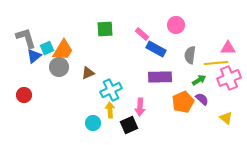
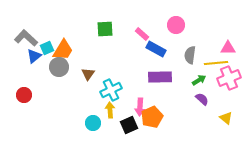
gray L-shape: rotated 30 degrees counterclockwise
brown triangle: moved 1 px down; rotated 32 degrees counterclockwise
orange pentagon: moved 31 px left, 15 px down
